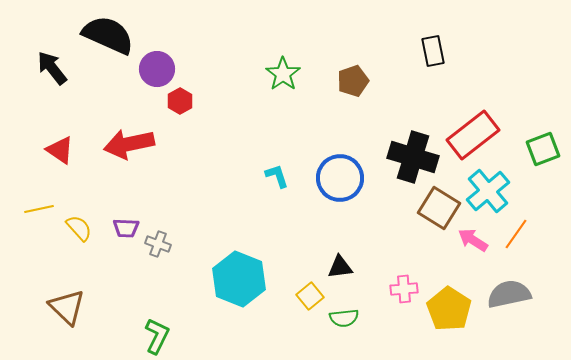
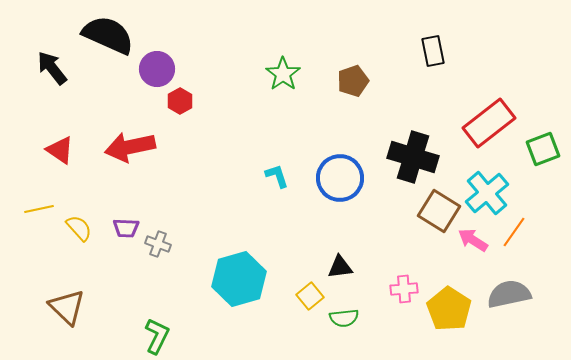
red rectangle: moved 16 px right, 12 px up
red arrow: moved 1 px right, 3 px down
cyan cross: moved 1 px left, 2 px down
brown square: moved 3 px down
orange line: moved 2 px left, 2 px up
cyan hexagon: rotated 22 degrees clockwise
